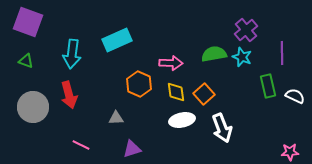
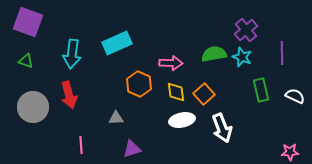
cyan rectangle: moved 3 px down
green rectangle: moved 7 px left, 4 px down
pink line: rotated 60 degrees clockwise
